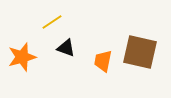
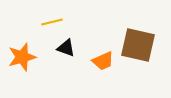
yellow line: rotated 20 degrees clockwise
brown square: moved 2 px left, 7 px up
orange trapezoid: rotated 125 degrees counterclockwise
